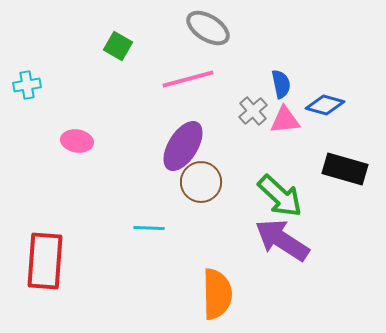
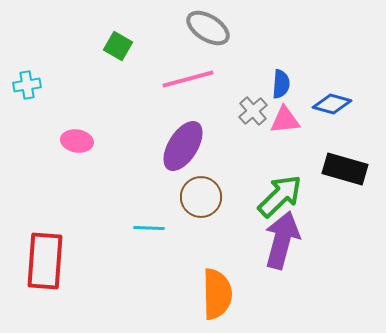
blue semicircle: rotated 16 degrees clockwise
blue diamond: moved 7 px right, 1 px up
brown circle: moved 15 px down
green arrow: rotated 87 degrees counterclockwise
purple arrow: rotated 72 degrees clockwise
